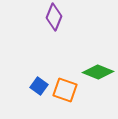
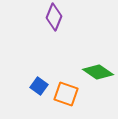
green diamond: rotated 12 degrees clockwise
orange square: moved 1 px right, 4 px down
